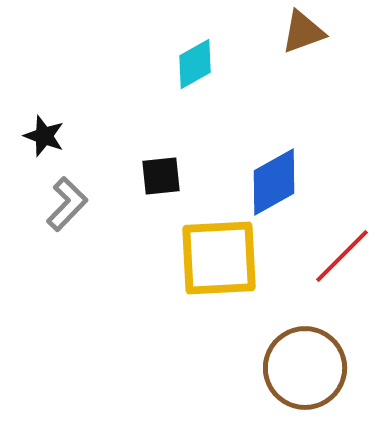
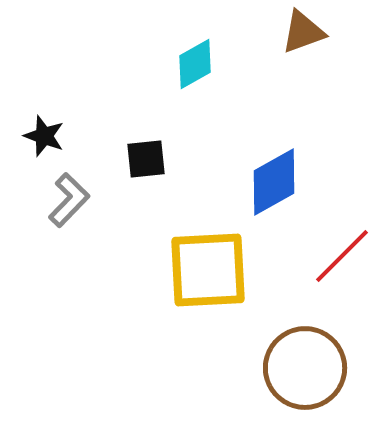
black square: moved 15 px left, 17 px up
gray L-shape: moved 2 px right, 4 px up
yellow square: moved 11 px left, 12 px down
